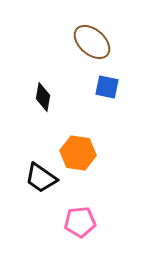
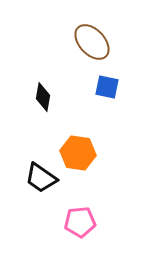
brown ellipse: rotated 6 degrees clockwise
